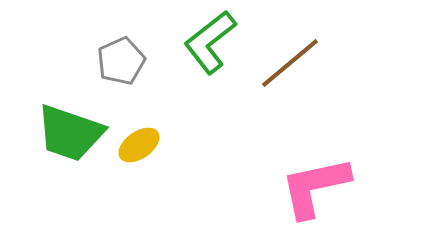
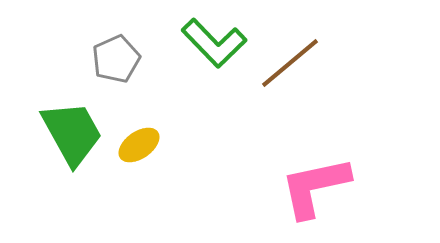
green L-shape: moved 4 px right, 1 px down; rotated 96 degrees counterclockwise
gray pentagon: moved 5 px left, 2 px up
green trapezoid: moved 2 px right; rotated 138 degrees counterclockwise
